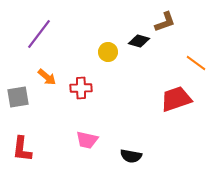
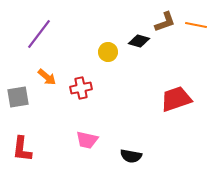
orange line: moved 38 px up; rotated 25 degrees counterclockwise
red cross: rotated 10 degrees counterclockwise
